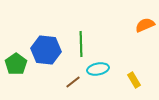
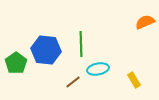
orange semicircle: moved 3 px up
green pentagon: moved 1 px up
